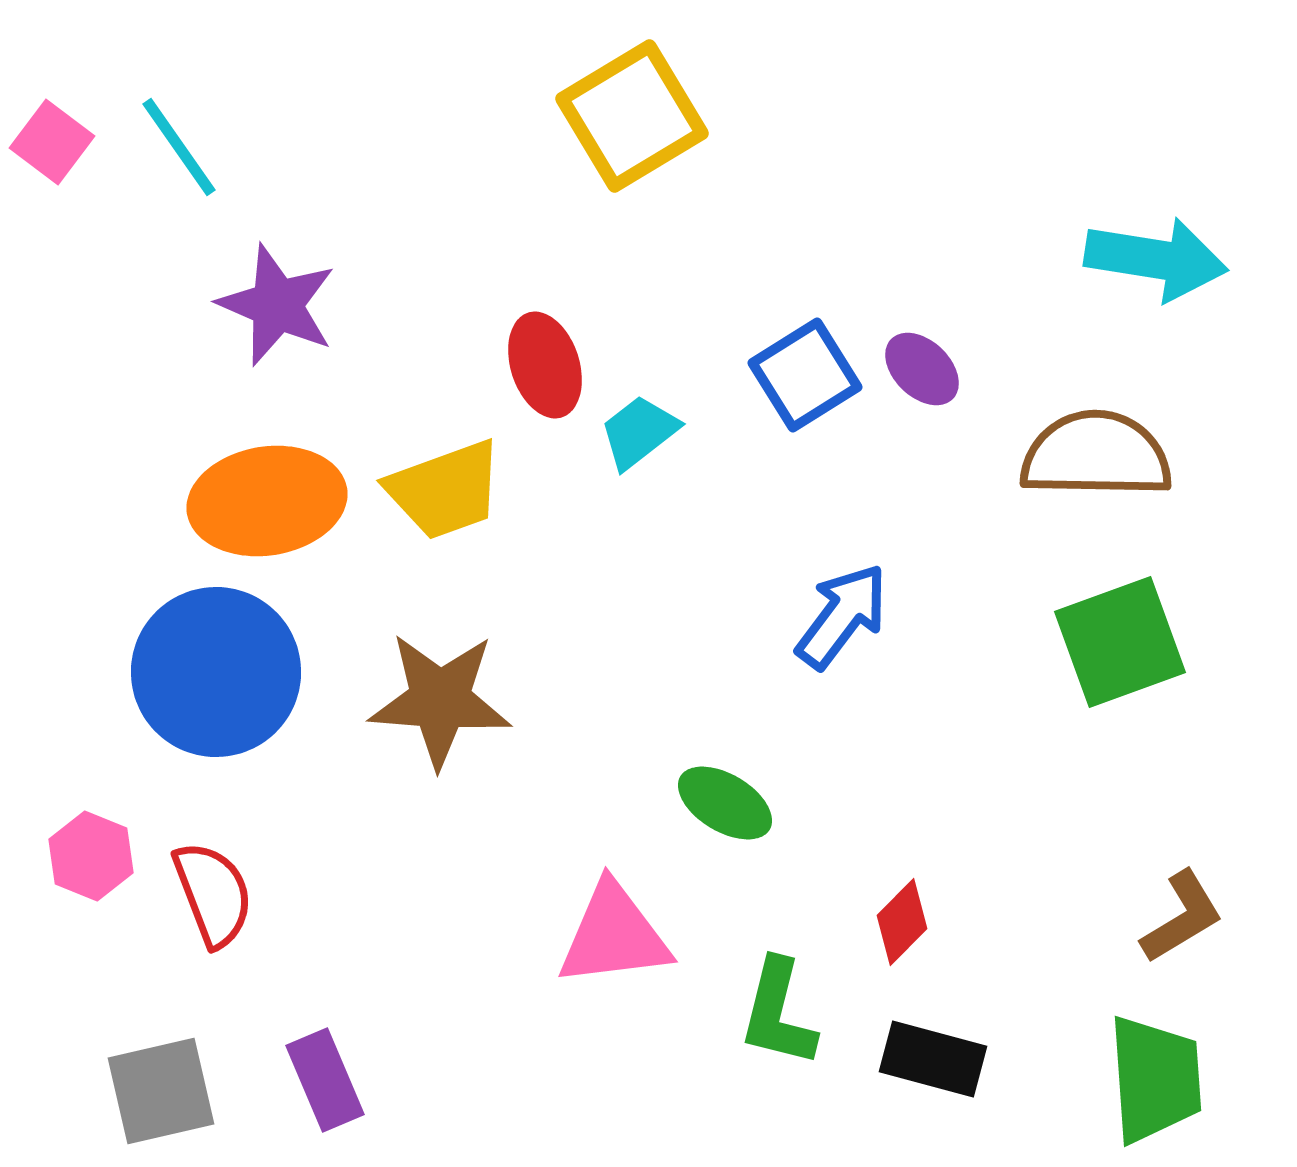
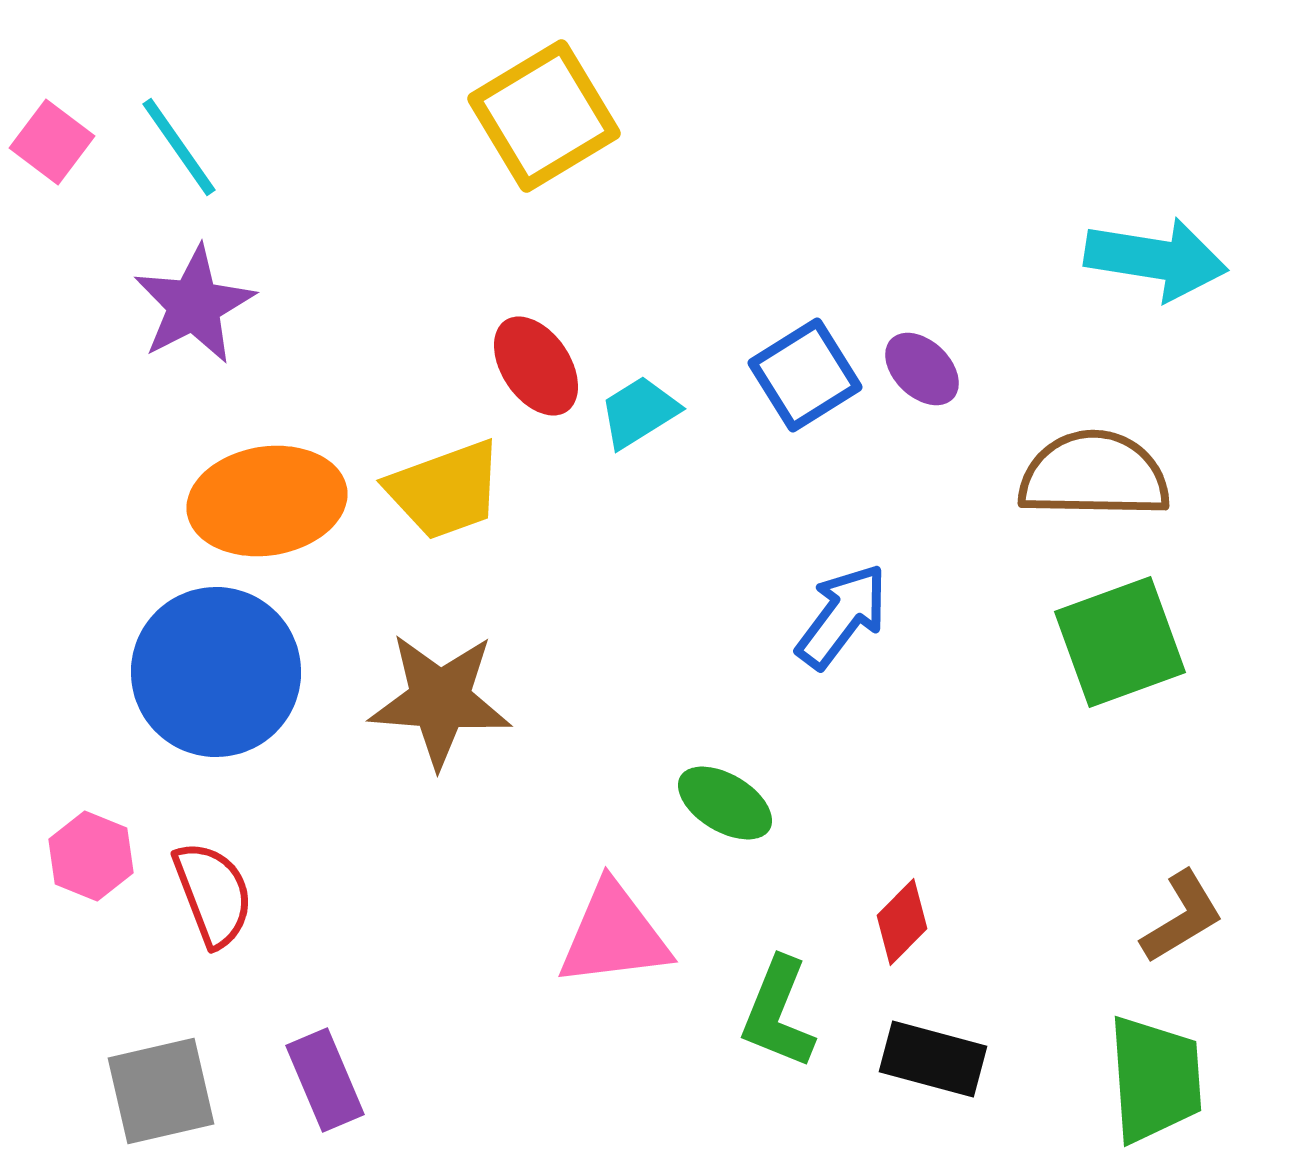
yellow square: moved 88 px left
purple star: moved 83 px left; rotated 22 degrees clockwise
red ellipse: moved 9 px left, 1 px down; rotated 16 degrees counterclockwise
cyan trapezoid: moved 20 px up; rotated 6 degrees clockwise
brown semicircle: moved 2 px left, 20 px down
green L-shape: rotated 8 degrees clockwise
